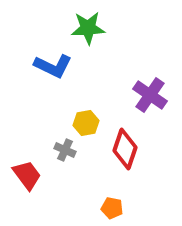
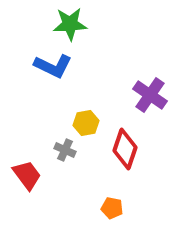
green star: moved 18 px left, 4 px up
